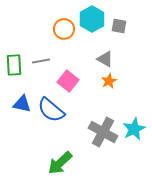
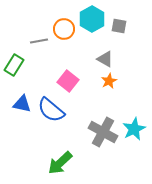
gray line: moved 2 px left, 20 px up
green rectangle: rotated 35 degrees clockwise
